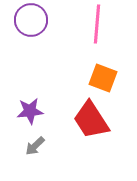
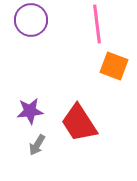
pink line: rotated 12 degrees counterclockwise
orange square: moved 11 px right, 12 px up
red trapezoid: moved 12 px left, 3 px down
gray arrow: moved 2 px right, 1 px up; rotated 15 degrees counterclockwise
